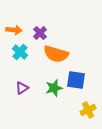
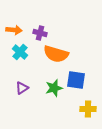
purple cross: rotated 32 degrees counterclockwise
yellow cross: moved 1 px up; rotated 28 degrees clockwise
